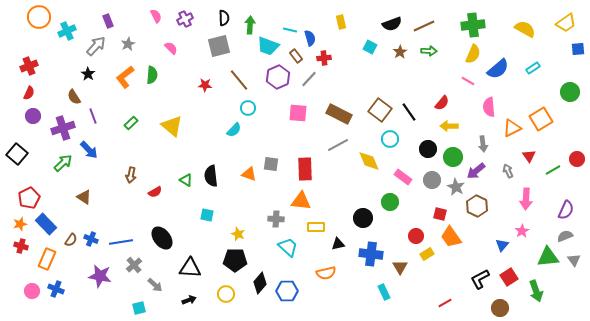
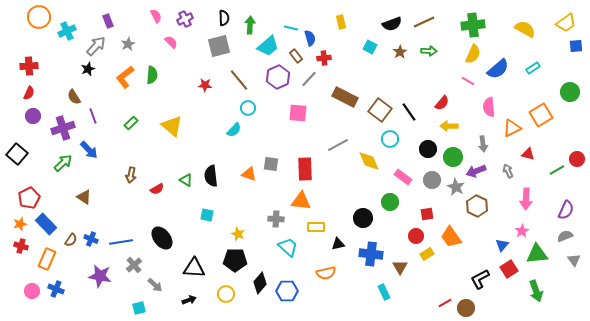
brown line at (424, 26): moved 4 px up
cyan line at (290, 30): moved 1 px right, 2 px up
cyan trapezoid at (268, 46): rotated 60 degrees counterclockwise
pink semicircle at (171, 48): moved 6 px up
blue square at (578, 49): moved 2 px left, 3 px up
red cross at (29, 66): rotated 18 degrees clockwise
black star at (88, 74): moved 5 px up; rotated 16 degrees clockwise
brown rectangle at (339, 114): moved 6 px right, 17 px up
orange square at (541, 119): moved 4 px up
red triangle at (529, 156): moved 1 px left, 2 px up; rotated 40 degrees counterclockwise
green line at (553, 170): moved 4 px right
purple arrow at (476, 171): rotated 18 degrees clockwise
red semicircle at (155, 192): moved 2 px right, 3 px up
red square at (440, 214): moved 13 px left; rotated 24 degrees counterclockwise
green triangle at (548, 257): moved 11 px left, 3 px up
black triangle at (190, 268): moved 4 px right
red square at (509, 277): moved 8 px up
brown circle at (500, 308): moved 34 px left
